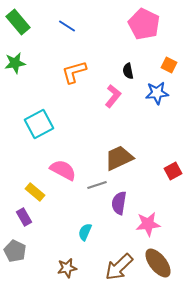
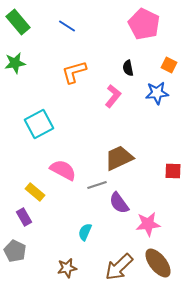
black semicircle: moved 3 px up
red square: rotated 30 degrees clockwise
purple semicircle: rotated 45 degrees counterclockwise
